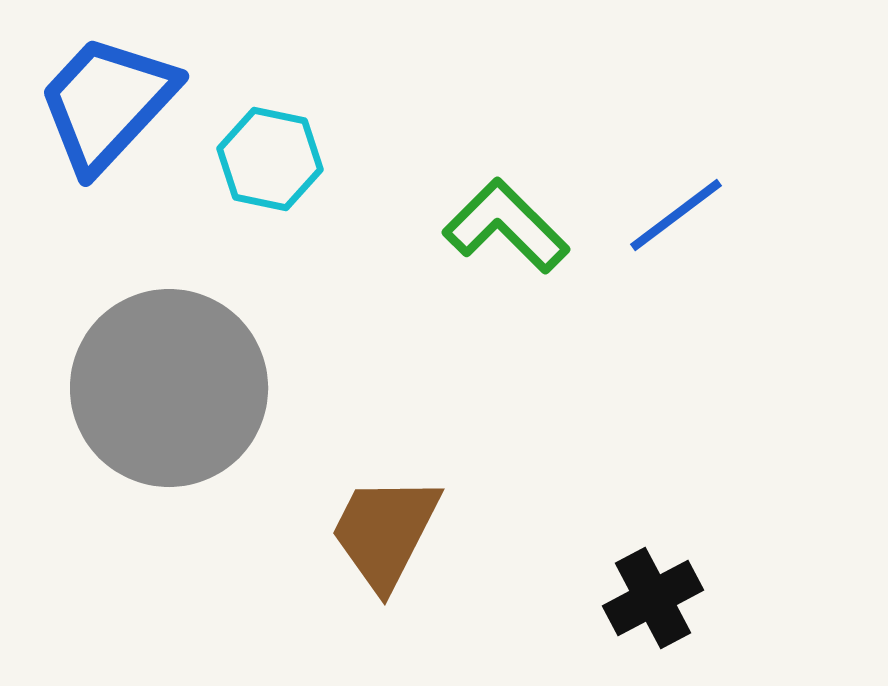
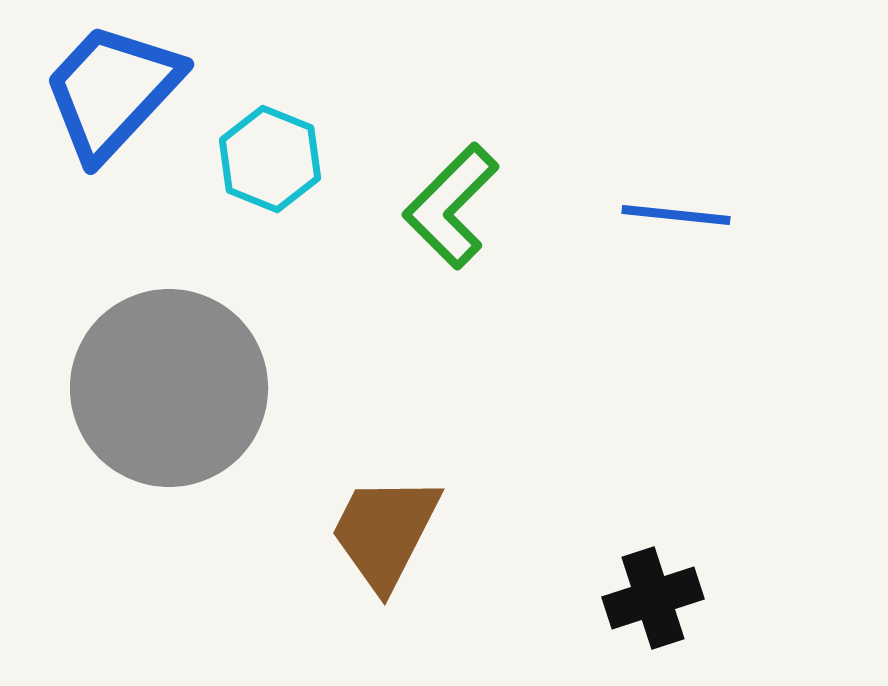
blue trapezoid: moved 5 px right, 12 px up
cyan hexagon: rotated 10 degrees clockwise
blue line: rotated 43 degrees clockwise
green L-shape: moved 55 px left, 20 px up; rotated 90 degrees counterclockwise
black cross: rotated 10 degrees clockwise
